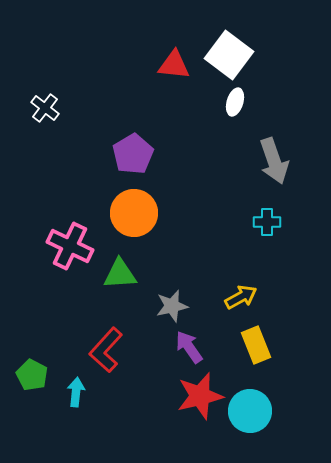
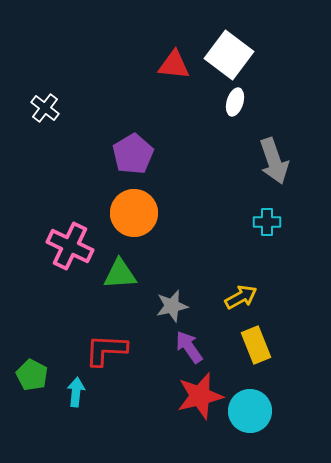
red L-shape: rotated 51 degrees clockwise
